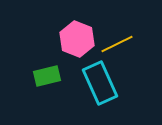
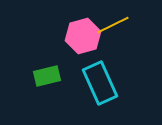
pink hexagon: moved 6 px right, 3 px up; rotated 24 degrees clockwise
yellow line: moved 4 px left, 19 px up
